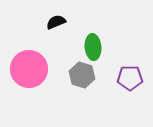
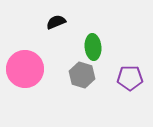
pink circle: moved 4 px left
